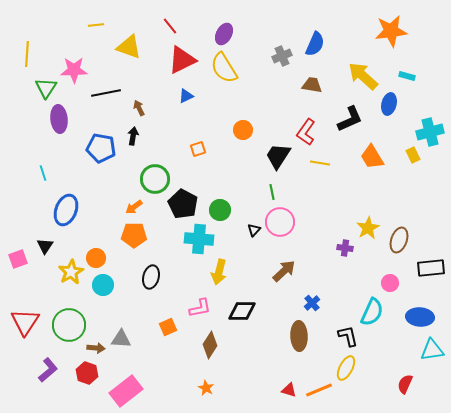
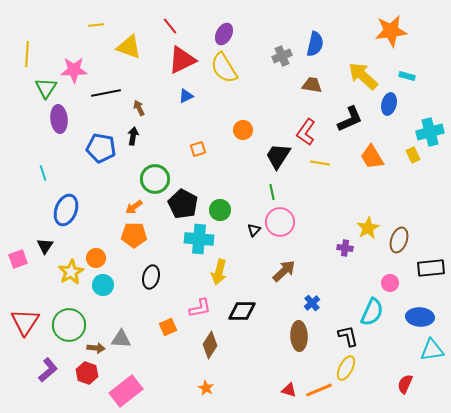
blue semicircle at (315, 44): rotated 10 degrees counterclockwise
